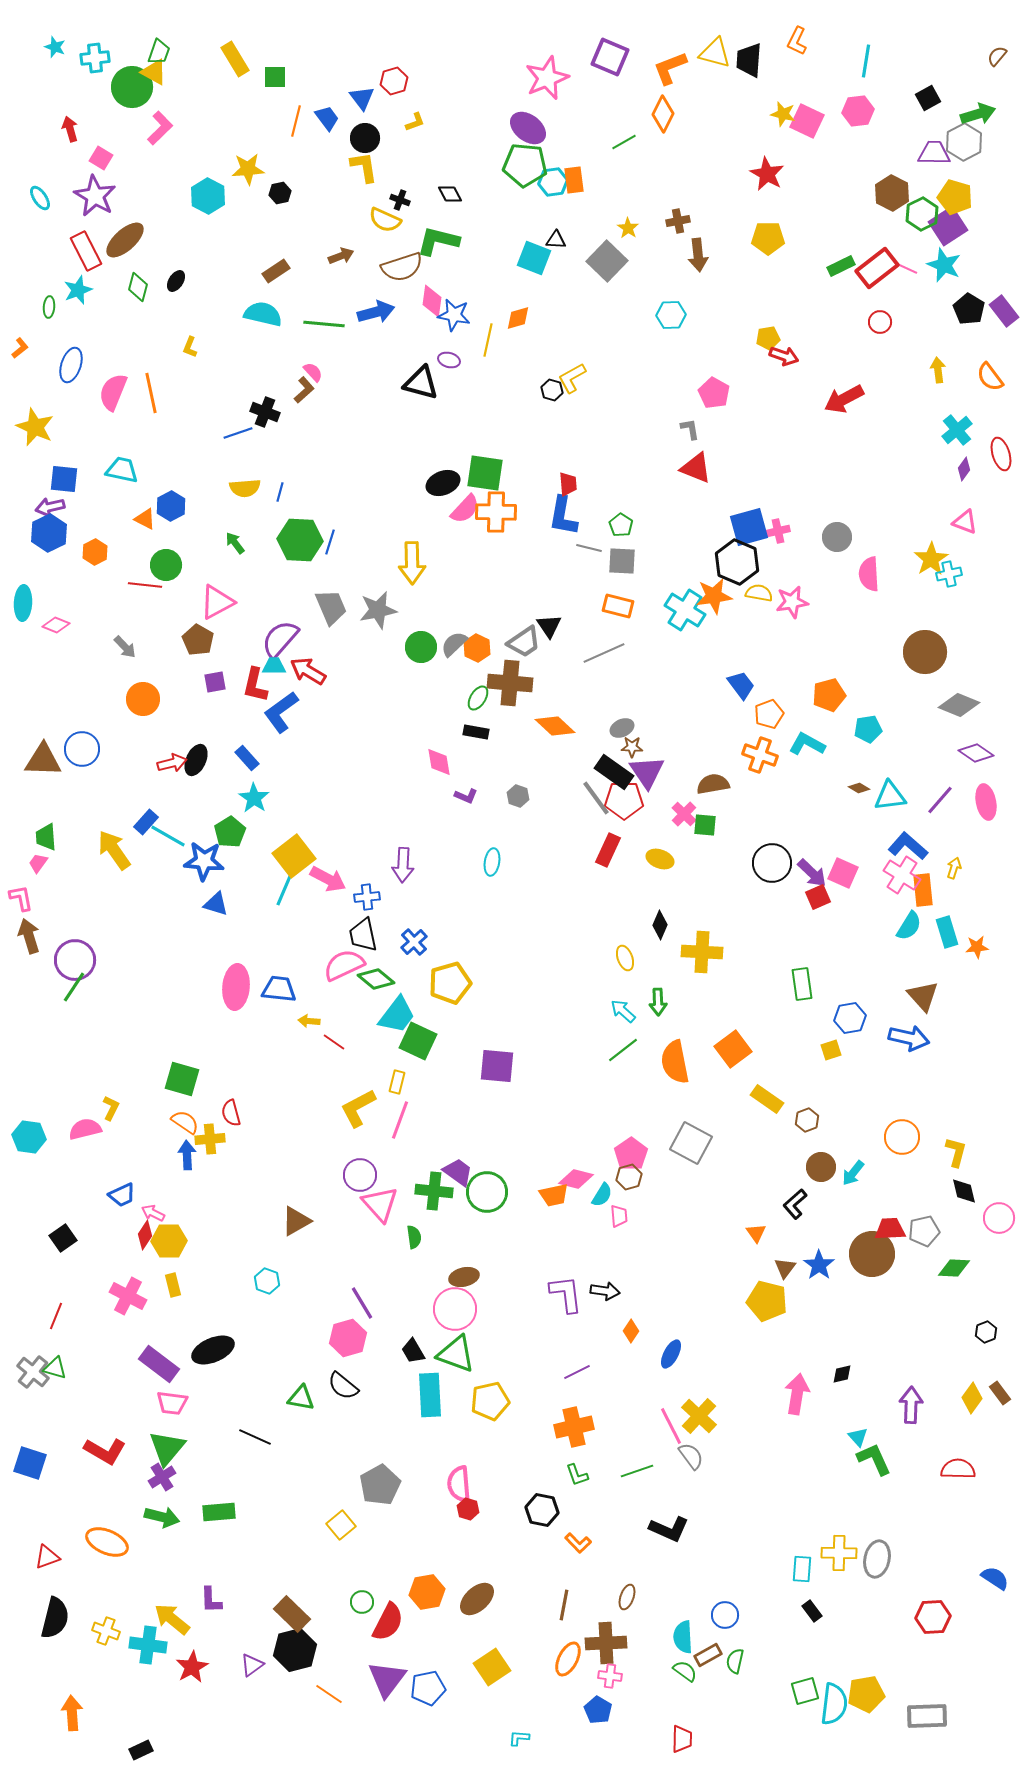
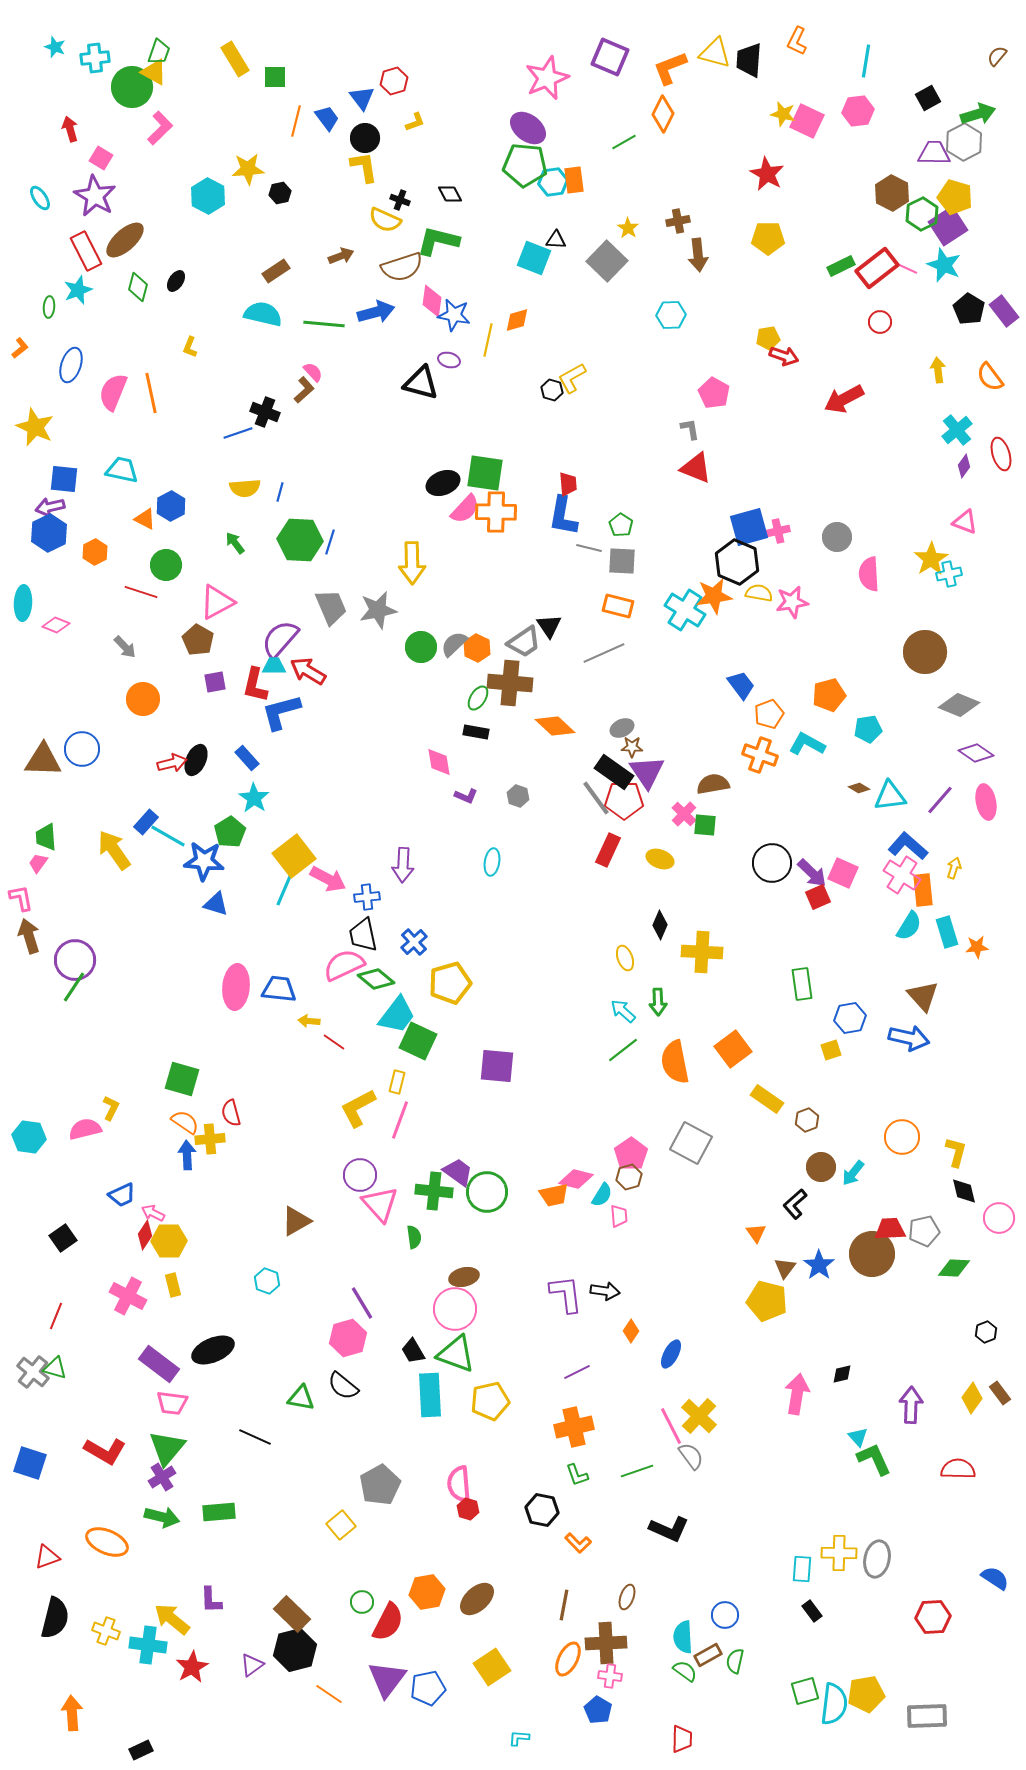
orange diamond at (518, 318): moved 1 px left, 2 px down
purple diamond at (964, 469): moved 3 px up
red line at (145, 585): moved 4 px left, 7 px down; rotated 12 degrees clockwise
blue L-shape at (281, 712): rotated 21 degrees clockwise
